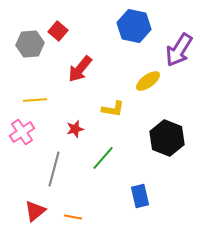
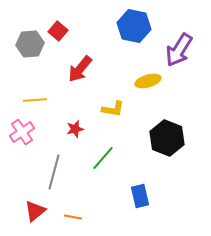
yellow ellipse: rotated 20 degrees clockwise
gray line: moved 3 px down
